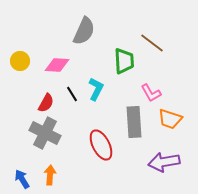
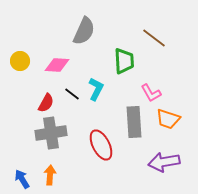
brown line: moved 2 px right, 5 px up
black line: rotated 21 degrees counterclockwise
orange trapezoid: moved 2 px left
gray cross: moved 6 px right; rotated 36 degrees counterclockwise
